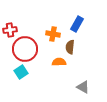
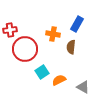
brown semicircle: moved 1 px right
orange semicircle: moved 18 px down; rotated 24 degrees counterclockwise
cyan square: moved 21 px right
